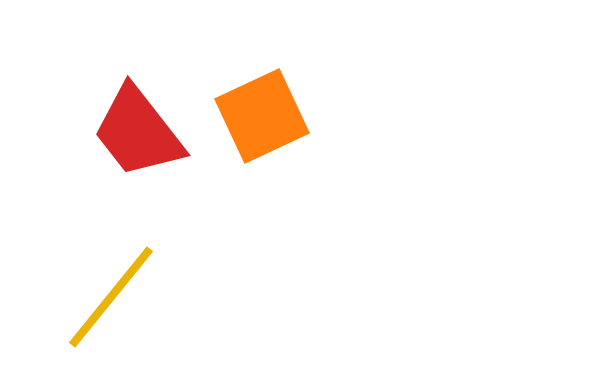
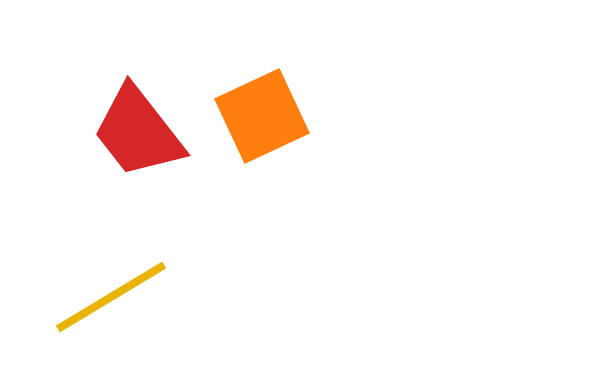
yellow line: rotated 20 degrees clockwise
